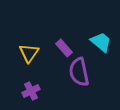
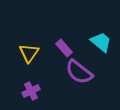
purple semicircle: rotated 40 degrees counterclockwise
